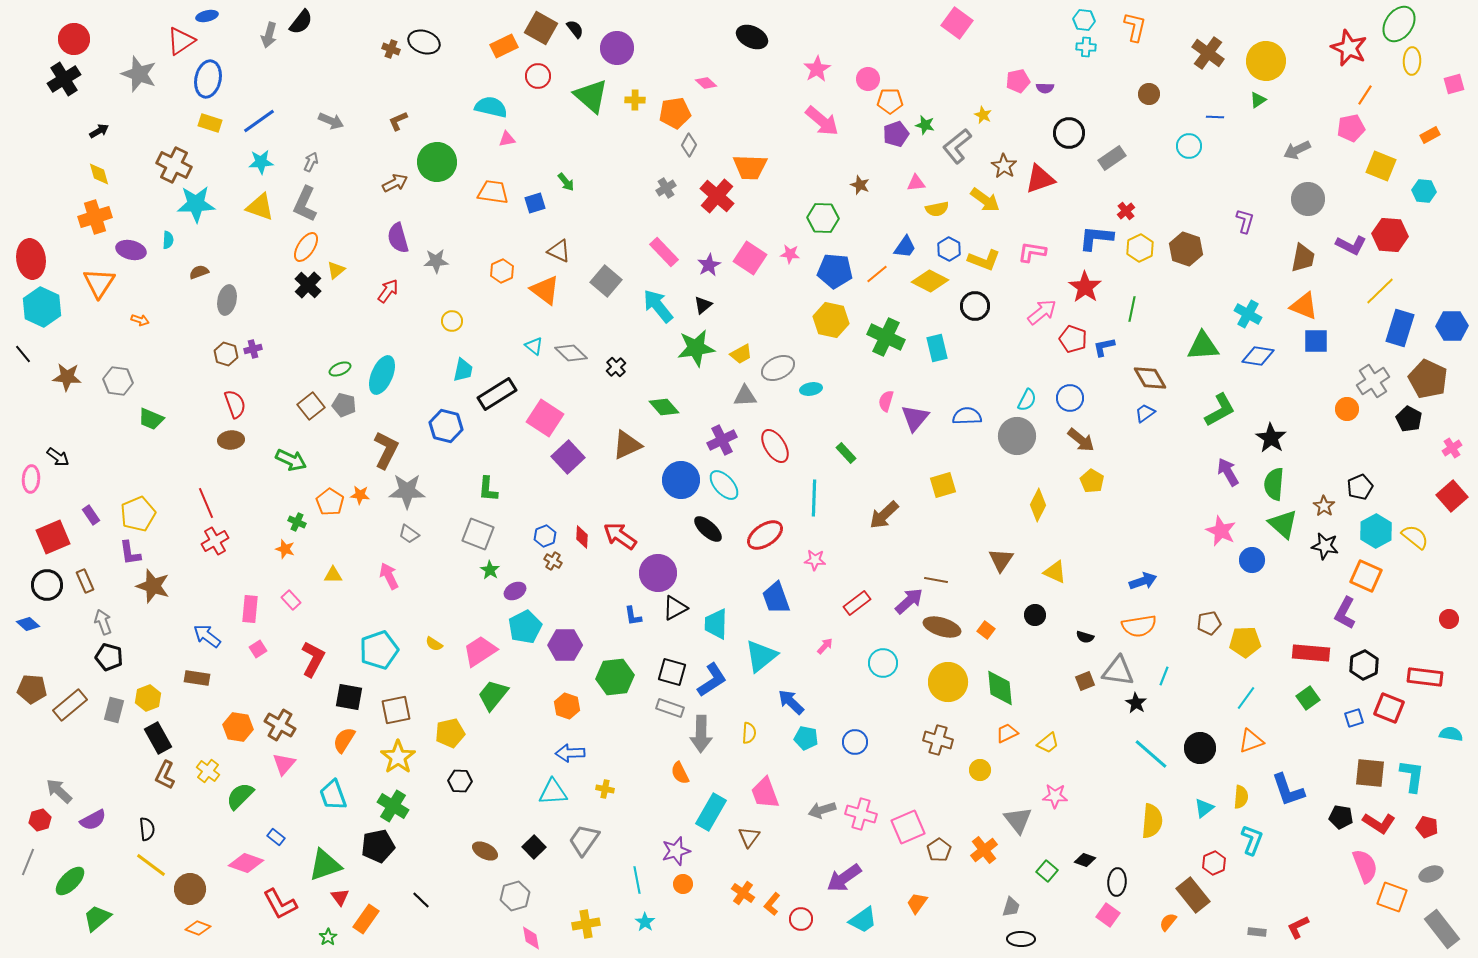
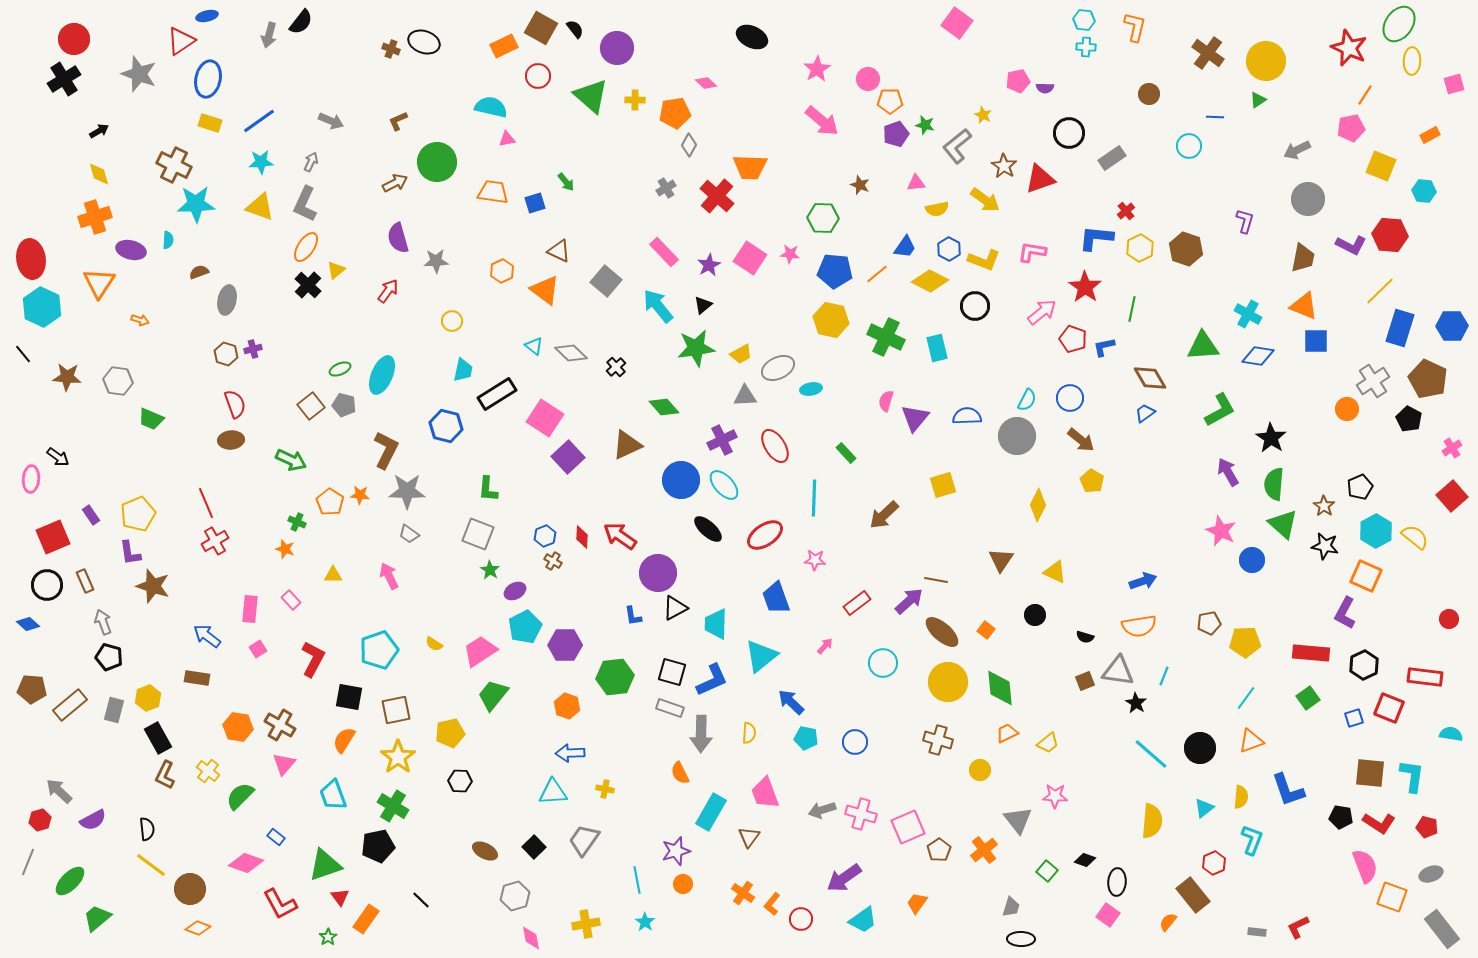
brown ellipse at (942, 627): moved 5 px down; rotated 24 degrees clockwise
blue L-shape at (712, 680): rotated 9 degrees clockwise
